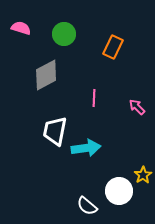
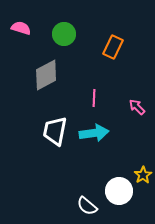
cyan arrow: moved 8 px right, 15 px up
